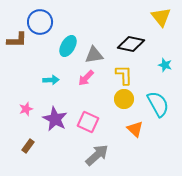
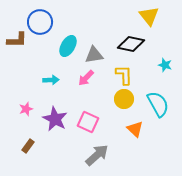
yellow triangle: moved 12 px left, 1 px up
